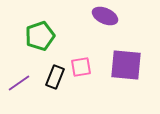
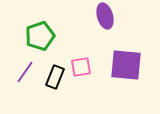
purple ellipse: rotated 50 degrees clockwise
purple line: moved 6 px right, 11 px up; rotated 20 degrees counterclockwise
